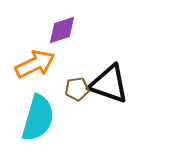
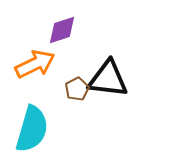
black triangle: moved 1 px left, 5 px up; rotated 12 degrees counterclockwise
brown pentagon: rotated 20 degrees counterclockwise
cyan semicircle: moved 6 px left, 11 px down
